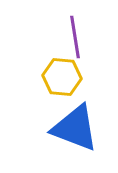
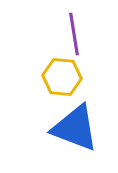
purple line: moved 1 px left, 3 px up
